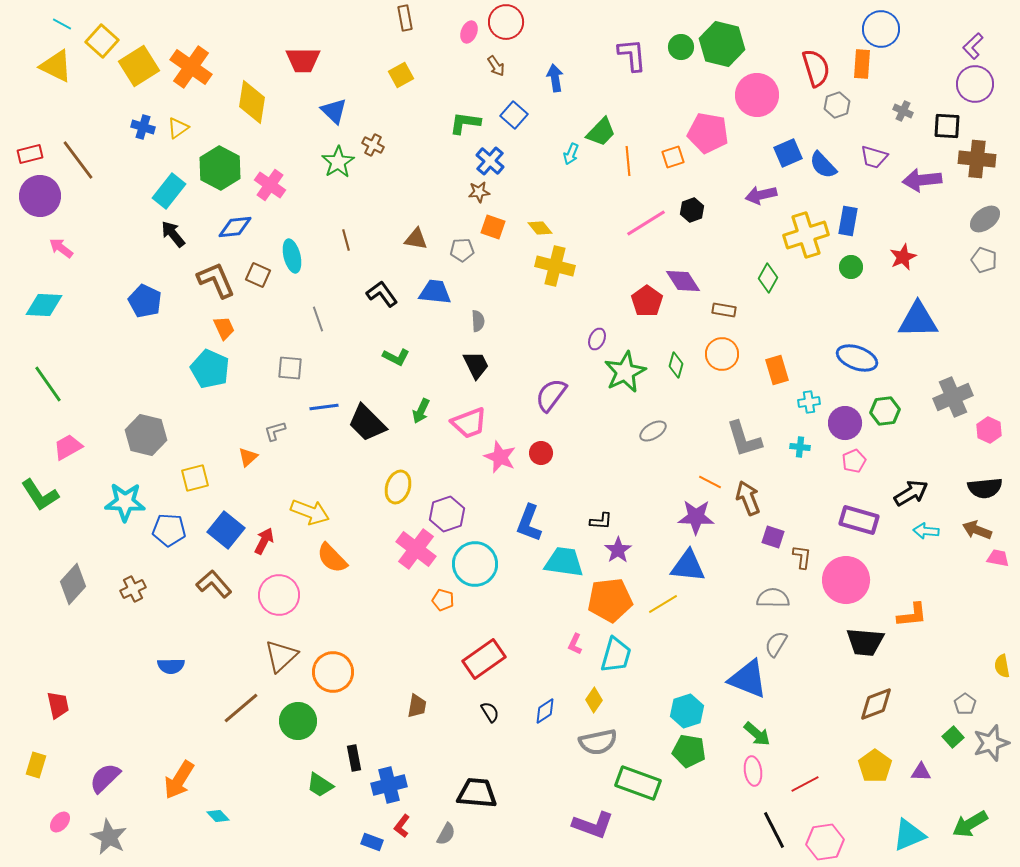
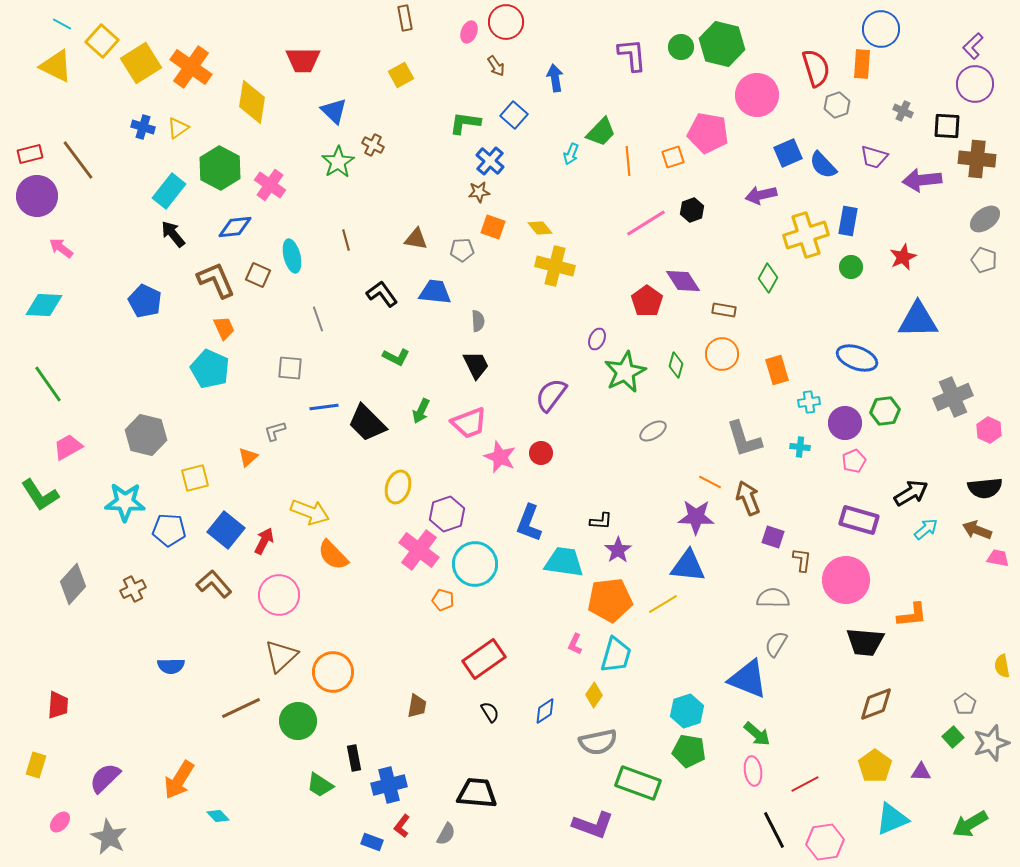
yellow square at (139, 66): moved 2 px right, 3 px up
purple circle at (40, 196): moved 3 px left
cyan arrow at (926, 531): moved 2 px up; rotated 135 degrees clockwise
pink cross at (416, 549): moved 3 px right, 1 px down
brown L-shape at (802, 557): moved 3 px down
orange semicircle at (332, 558): moved 1 px right, 3 px up
yellow diamond at (594, 700): moved 5 px up
red trapezoid at (58, 705): rotated 16 degrees clockwise
brown line at (241, 708): rotated 15 degrees clockwise
cyan triangle at (909, 835): moved 17 px left, 16 px up
